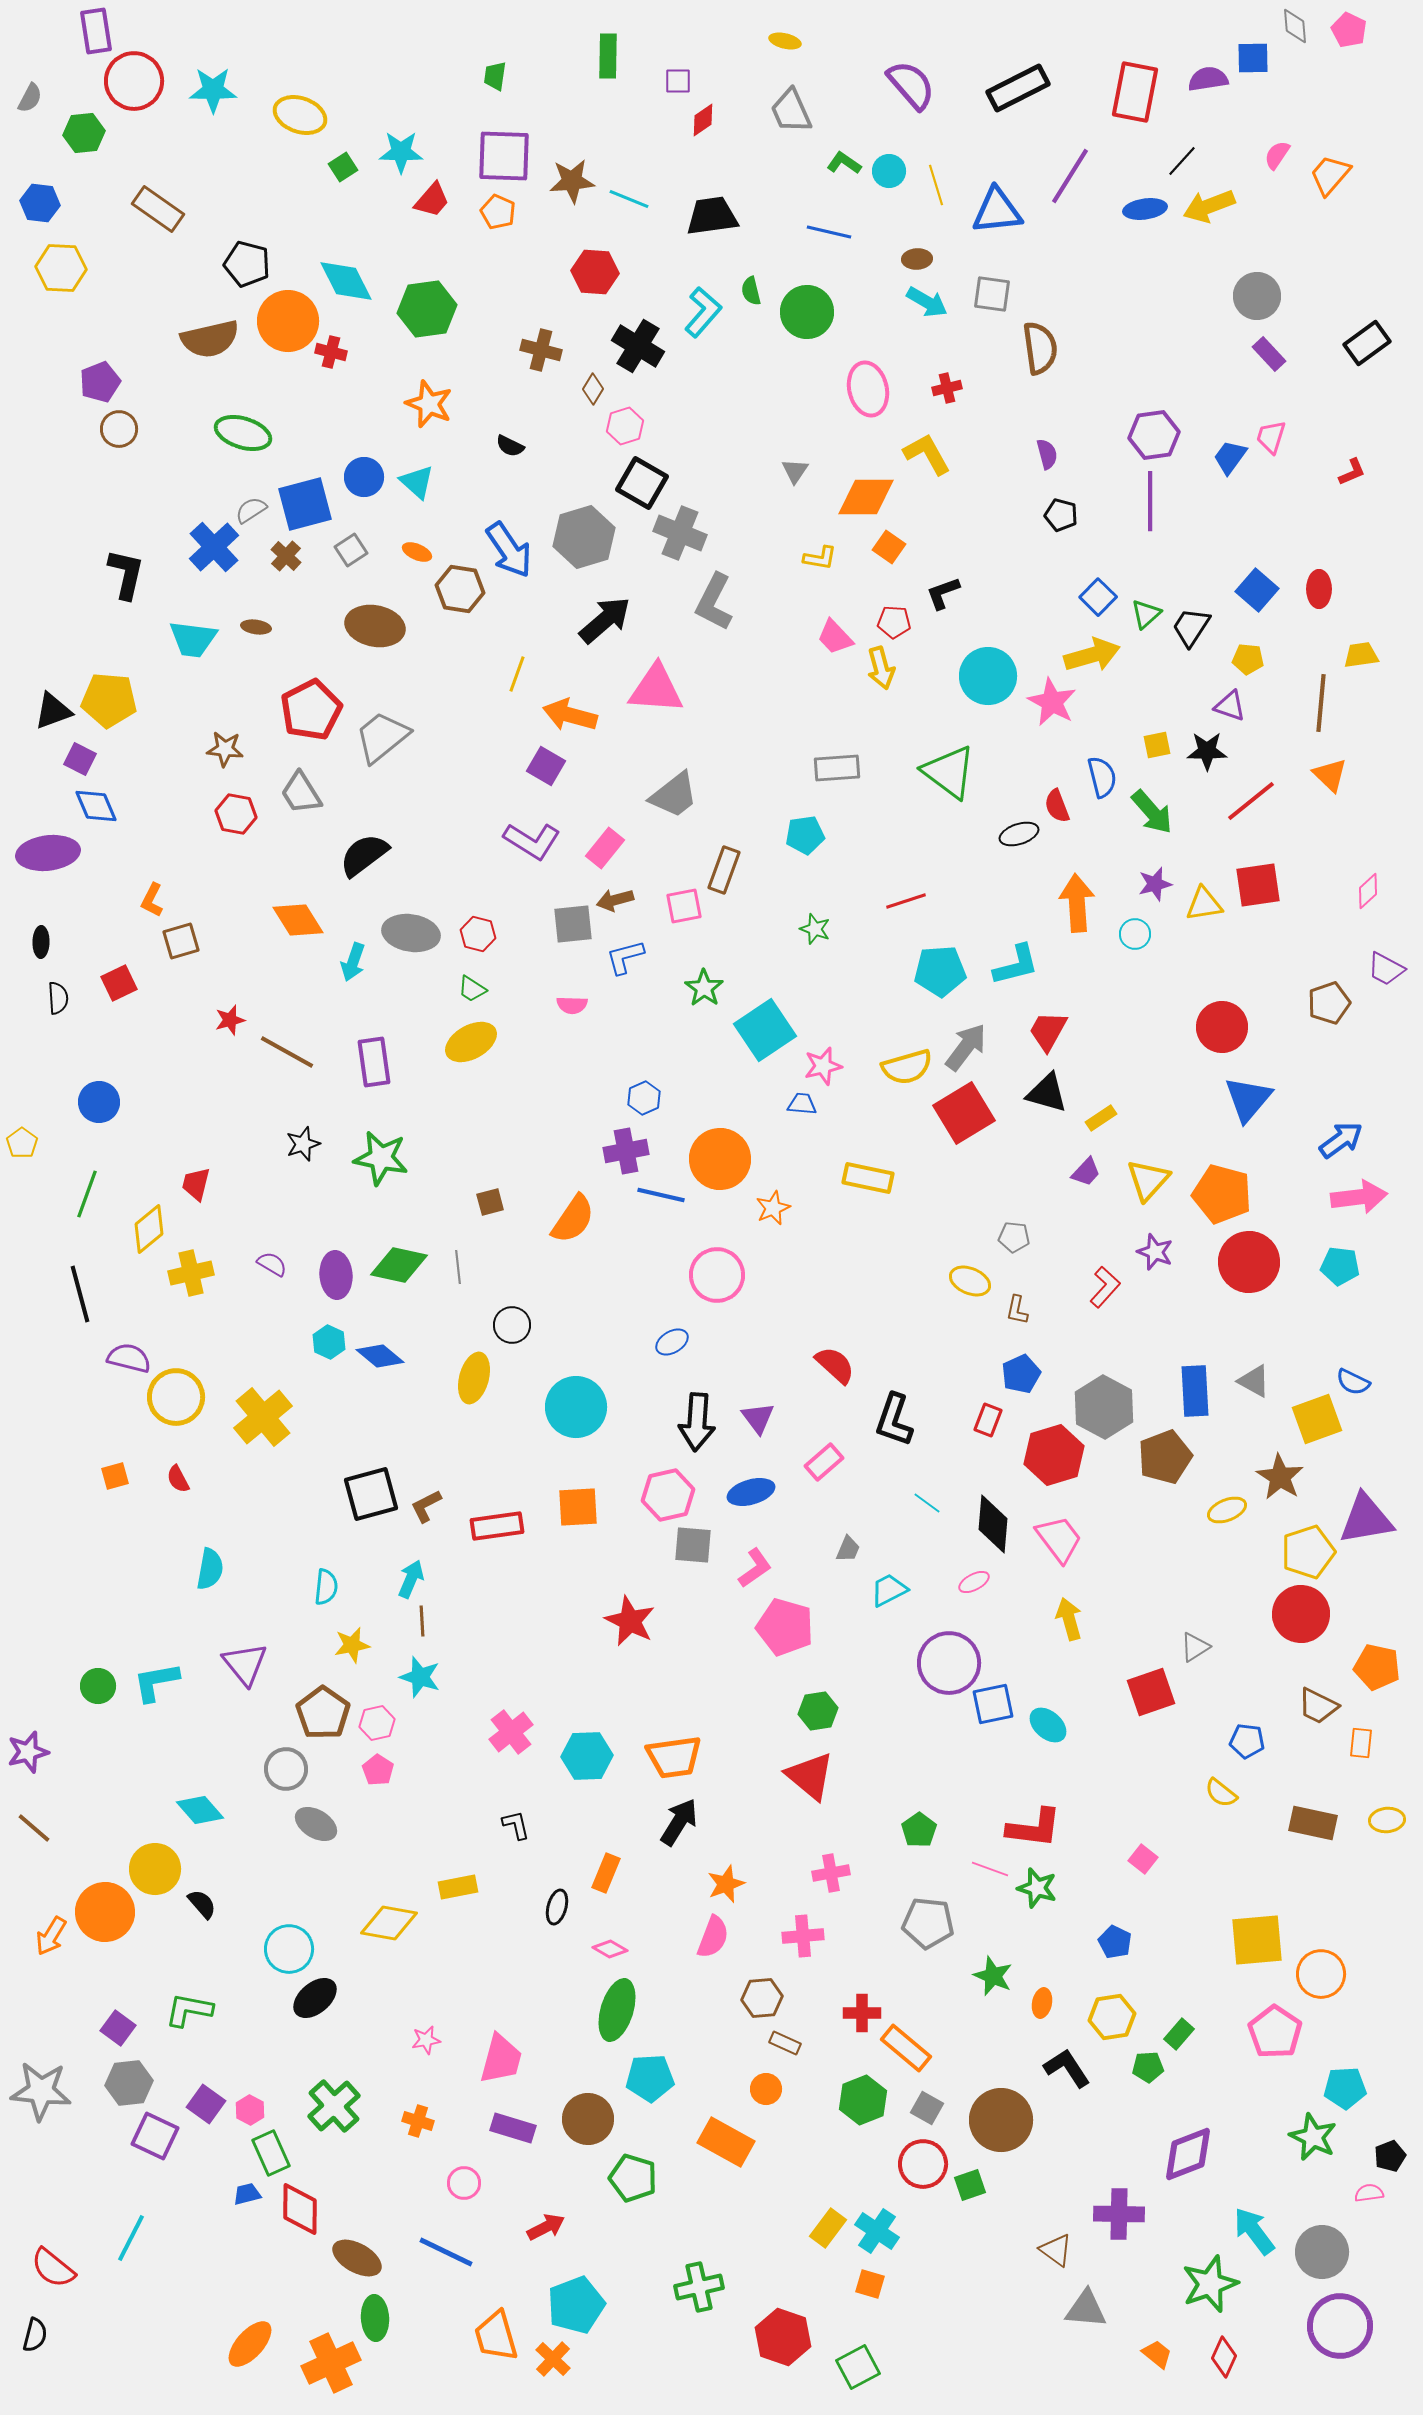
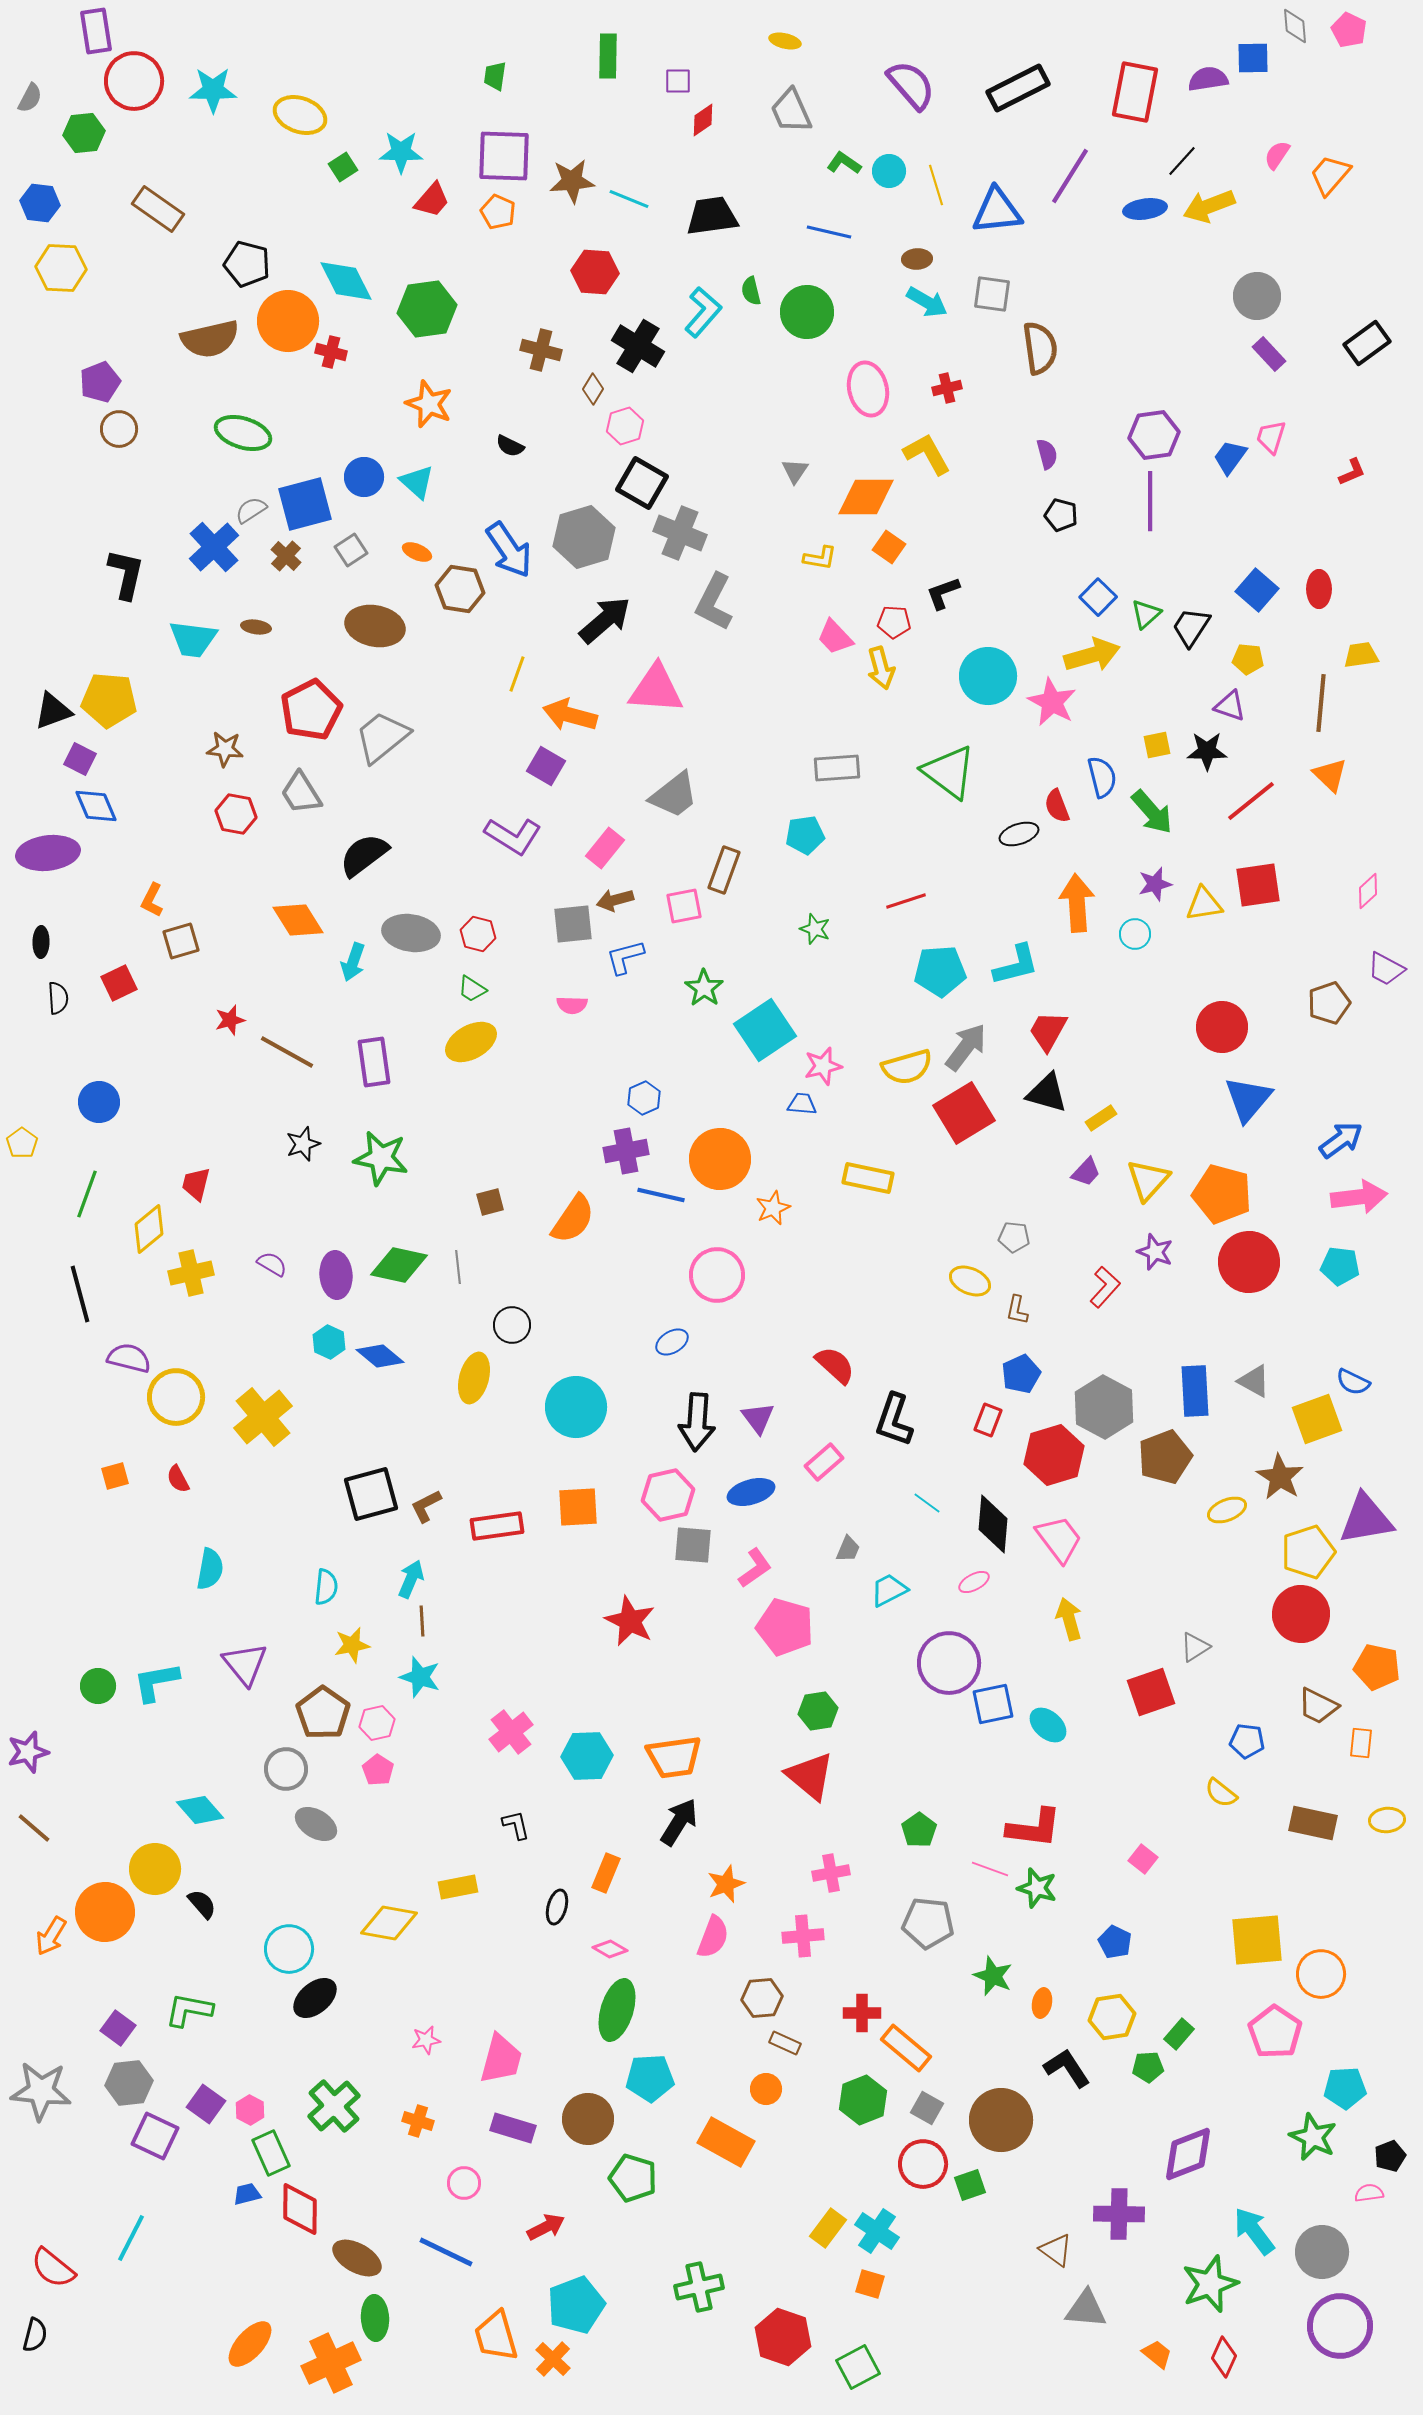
purple L-shape at (532, 841): moved 19 px left, 5 px up
